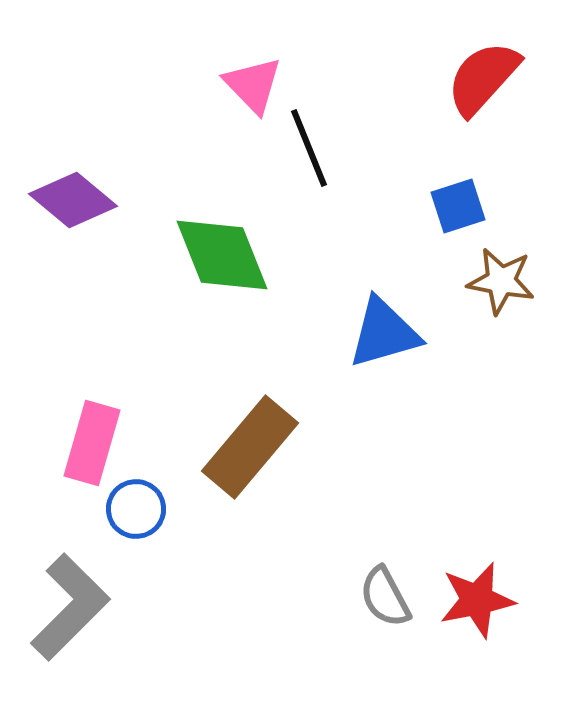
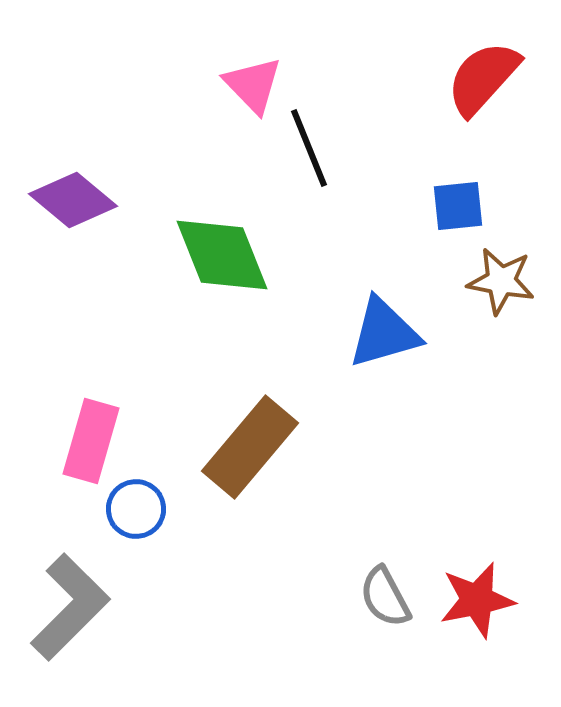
blue square: rotated 12 degrees clockwise
pink rectangle: moved 1 px left, 2 px up
